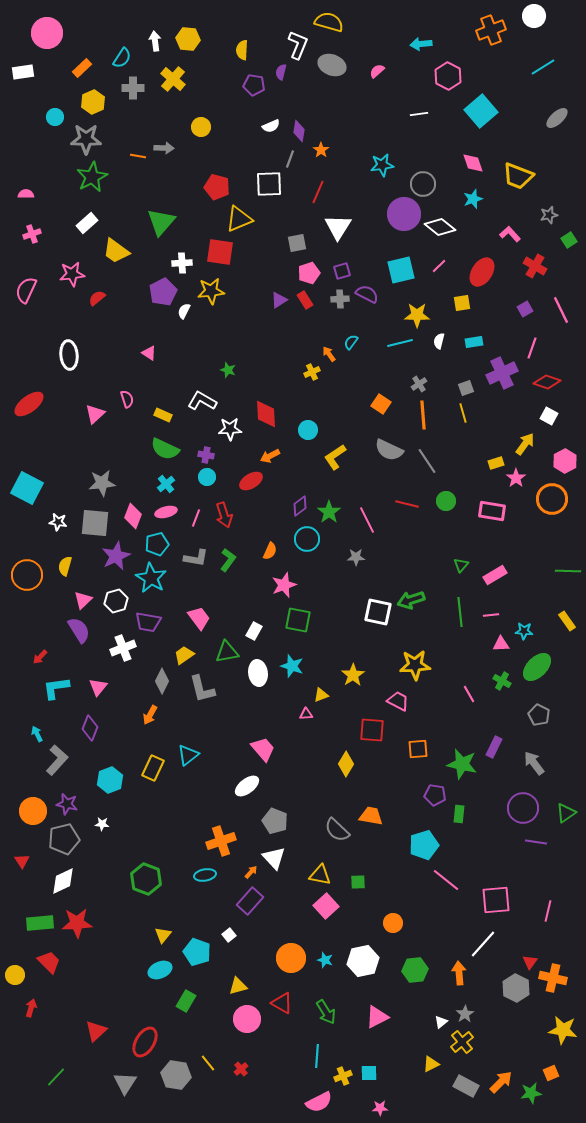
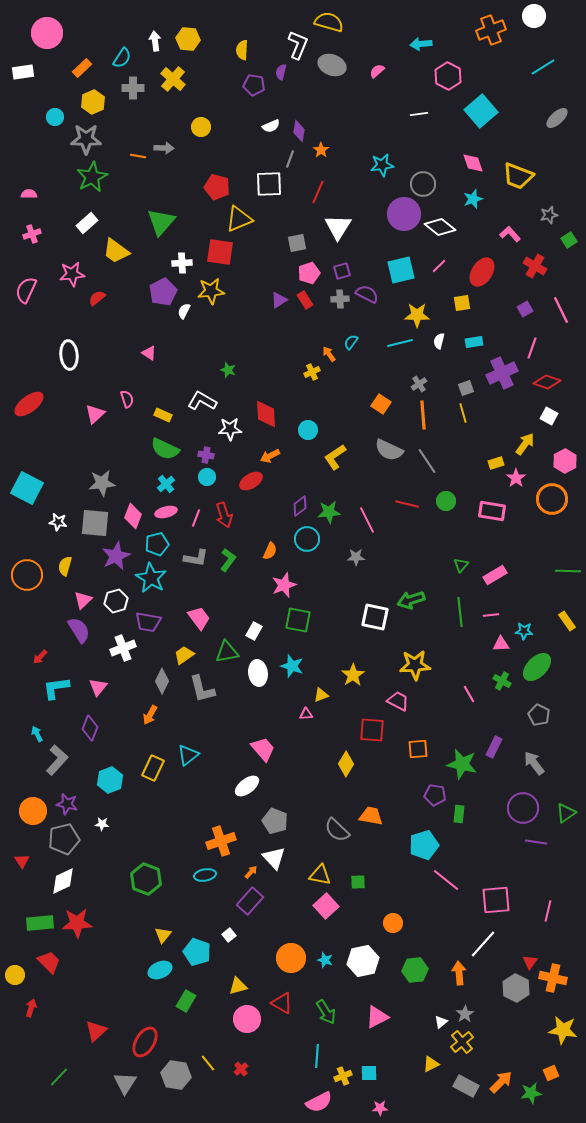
pink semicircle at (26, 194): moved 3 px right
green star at (329, 512): rotated 30 degrees clockwise
white square at (378, 612): moved 3 px left, 5 px down
green line at (56, 1077): moved 3 px right
